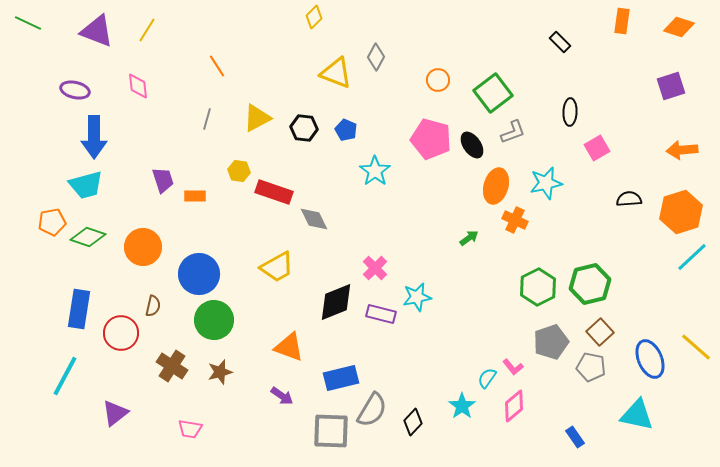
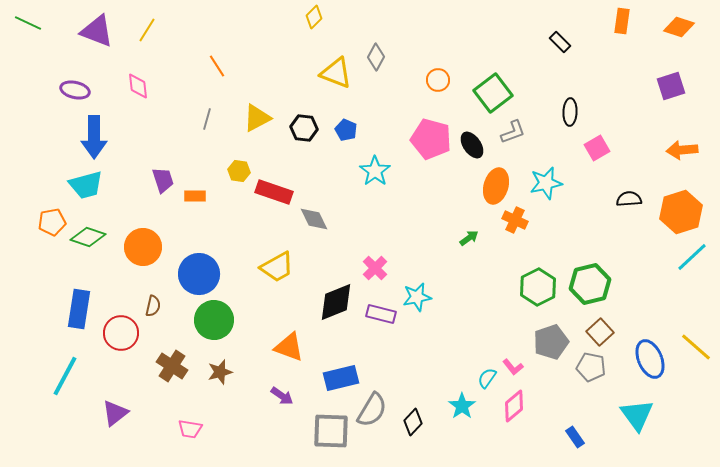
cyan triangle at (637, 415): rotated 42 degrees clockwise
